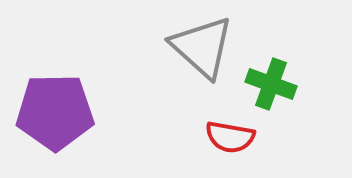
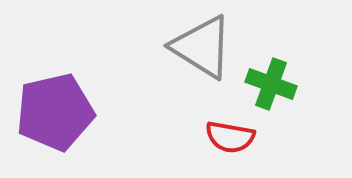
gray triangle: rotated 10 degrees counterclockwise
purple pentagon: rotated 12 degrees counterclockwise
